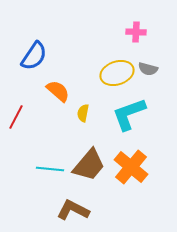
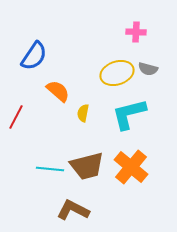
cyan L-shape: rotated 6 degrees clockwise
brown trapezoid: moved 2 px left, 1 px down; rotated 36 degrees clockwise
